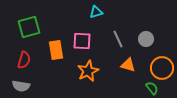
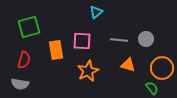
cyan triangle: rotated 24 degrees counterclockwise
gray line: moved 1 px right, 1 px down; rotated 60 degrees counterclockwise
gray semicircle: moved 1 px left, 2 px up
